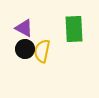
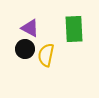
purple triangle: moved 6 px right
yellow semicircle: moved 4 px right, 4 px down
